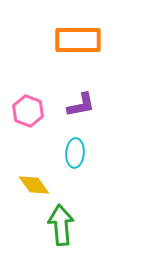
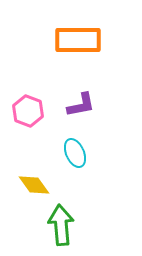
cyan ellipse: rotated 28 degrees counterclockwise
